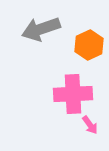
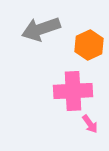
pink cross: moved 3 px up
pink arrow: moved 1 px up
